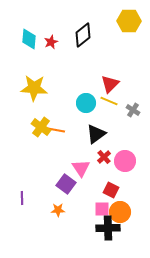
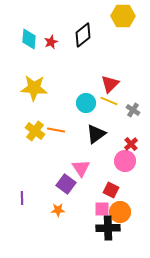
yellow hexagon: moved 6 px left, 5 px up
yellow cross: moved 6 px left, 4 px down
red cross: moved 27 px right, 13 px up
